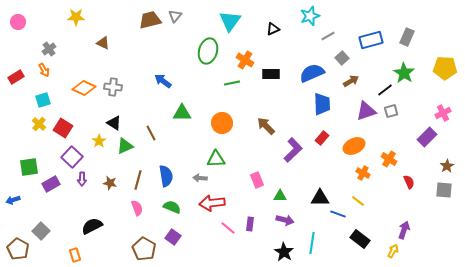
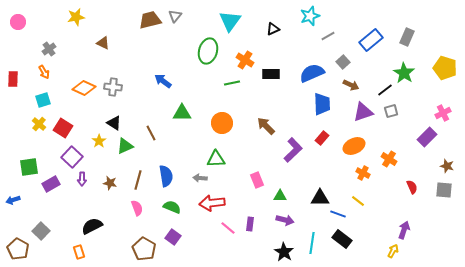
yellow star at (76, 17): rotated 12 degrees counterclockwise
blue rectangle at (371, 40): rotated 25 degrees counterclockwise
gray square at (342, 58): moved 1 px right, 4 px down
yellow pentagon at (445, 68): rotated 15 degrees clockwise
orange arrow at (44, 70): moved 2 px down
red rectangle at (16, 77): moved 3 px left, 2 px down; rotated 56 degrees counterclockwise
brown arrow at (351, 81): moved 4 px down; rotated 56 degrees clockwise
purple triangle at (366, 111): moved 3 px left, 1 px down
brown star at (447, 166): rotated 24 degrees counterclockwise
red semicircle at (409, 182): moved 3 px right, 5 px down
black rectangle at (360, 239): moved 18 px left
orange rectangle at (75, 255): moved 4 px right, 3 px up
